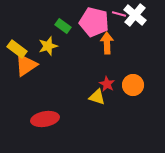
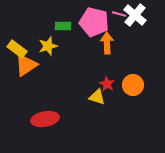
green rectangle: rotated 35 degrees counterclockwise
